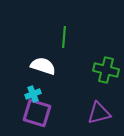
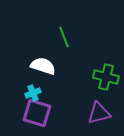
green line: rotated 25 degrees counterclockwise
green cross: moved 7 px down
cyan cross: moved 1 px up
